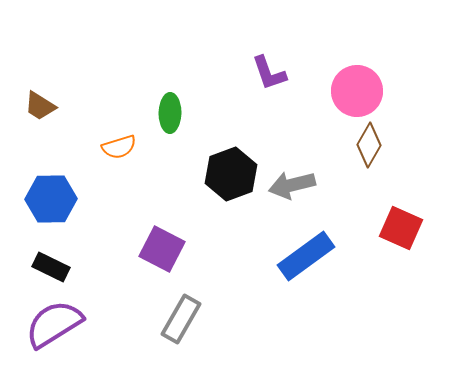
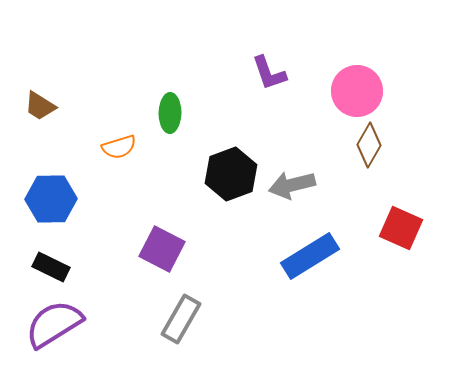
blue rectangle: moved 4 px right; rotated 4 degrees clockwise
